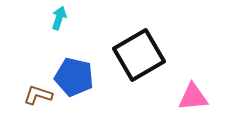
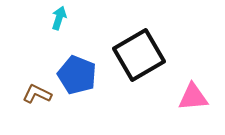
blue pentagon: moved 3 px right, 2 px up; rotated 9 degrees clockwise
brown L-shape: moved 1 px left, 1 px up; rotated 8 degrees clockwise
